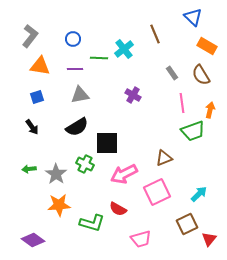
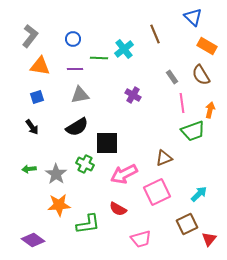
gray rectangle: moved 4 px down
green L-shape: moved 4 px left, 1 px down; rotated 25 degrees counterclockwise
